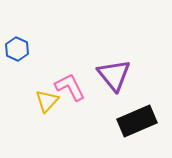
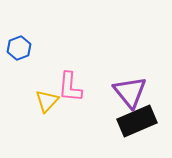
blue hexagon: moved 2 px right, 1 px up; rotated 15 degrees clockwise
purple triangle: moved 16 px right, 17 px down
pink L-shape: rotated 148 degrees counterclockwise
